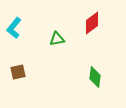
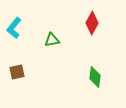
red diamond: rotated 25 degrees counterclockwise
green triangle: moved 5 px left, 1 px down
brown square: moved 1 px left
